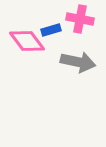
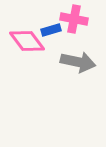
pink cross: moved 6 px left
